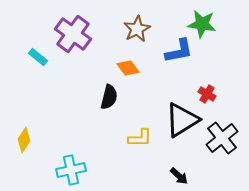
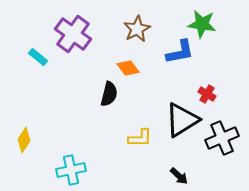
blue L-shape: moved 1 px right, 1 px down
black semicircle: moved 3 px up
black cross: rotated 16 degrees clockwise
